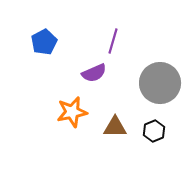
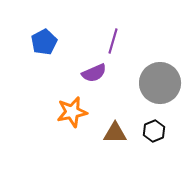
brown triangle: moved 6 px down
